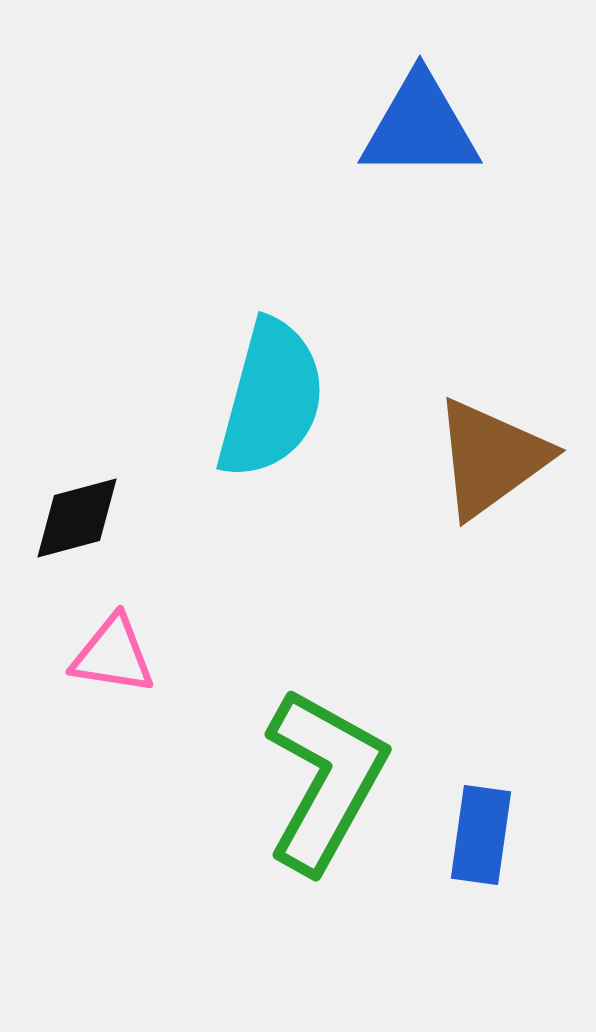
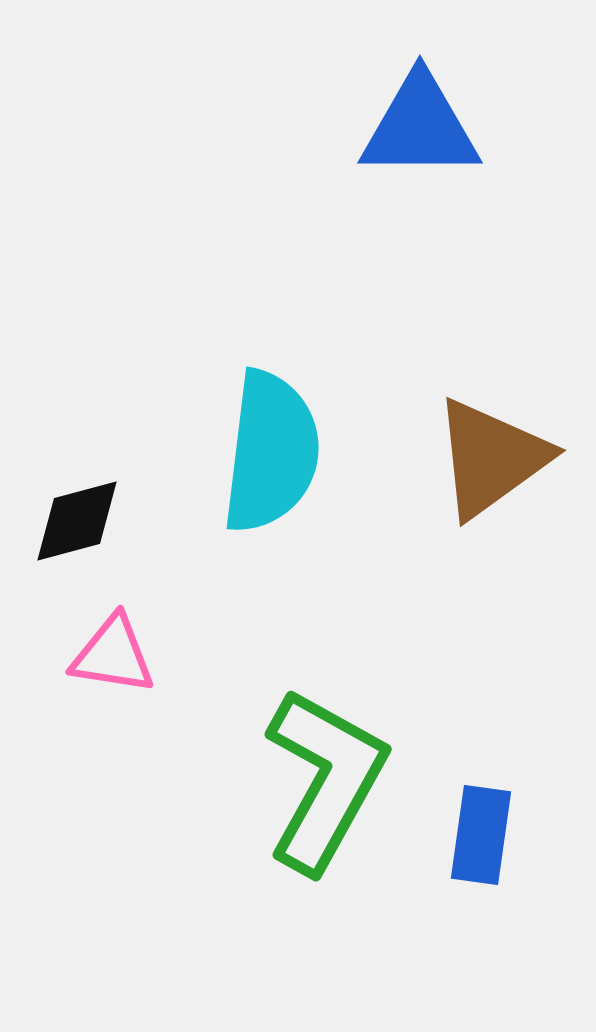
cyan semicircle: moved 53 px down; rotated 8 degrees counterclockwise
black diamond: moved 3 px down
